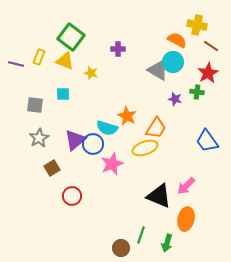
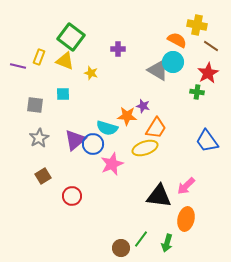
purple line: moved 2 px right, 2 px down
purple star: moved 32 px left, 7 px down
orange star: rotated 24 degrees counterclockwise
brown square: moved 9 px left, 8 px down
black triangle: rotated 16 degrees counterclockwise
green line: moved 4 px down; rotated 18 degrees clockwise
